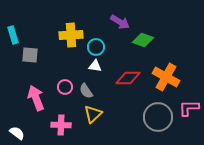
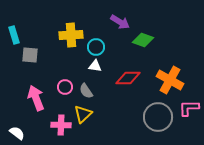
cyan rectangle: moved 1 px right
orange cross: moved 4 px right, 3 px down
yellow triangle: moved 10 px left
